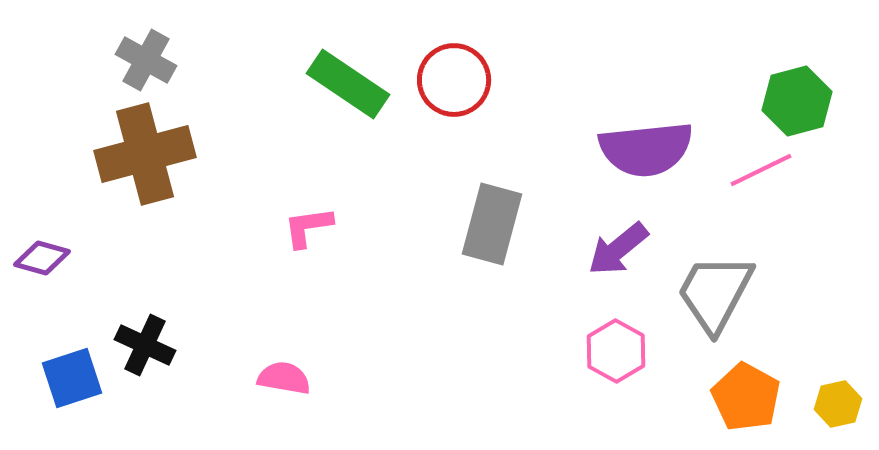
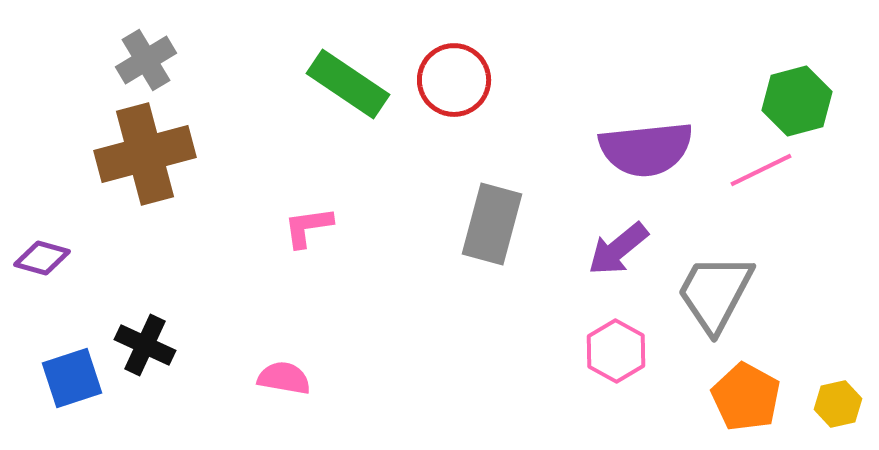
gray cross: rotated 30 degrees clockwise
